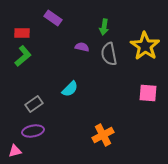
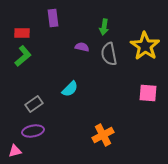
purple rectangle: rotated 48 degrees clockwise
